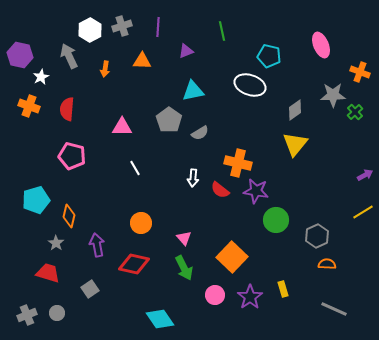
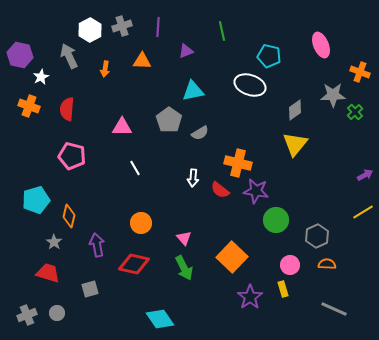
gray star at (56, 243): moved 2 px left, 1 px up
gray square at (90, 289): rotated 18 degrees clockwise
pink circle at (215, 295): moved 75 px right, 30 px up
